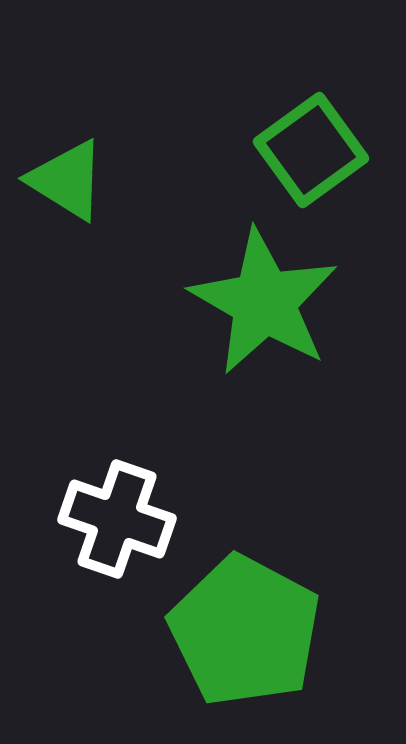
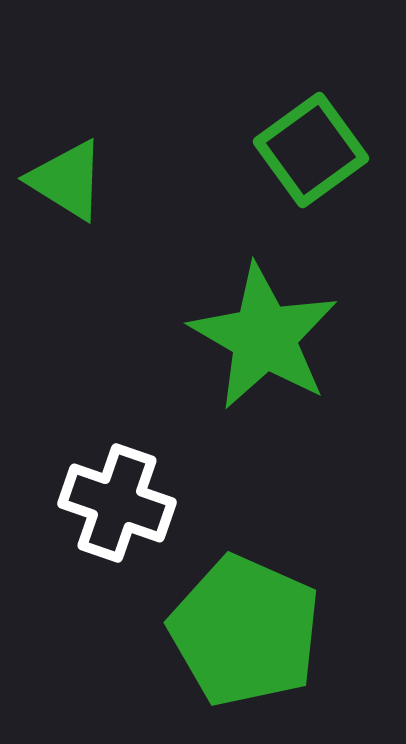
green star: moved 35 px down
white cross: moved 16 px up
green pentagon: rotated 4 degrees counterclockwise
